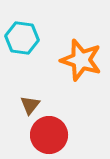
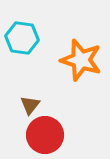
red circle: moved 4 px left
